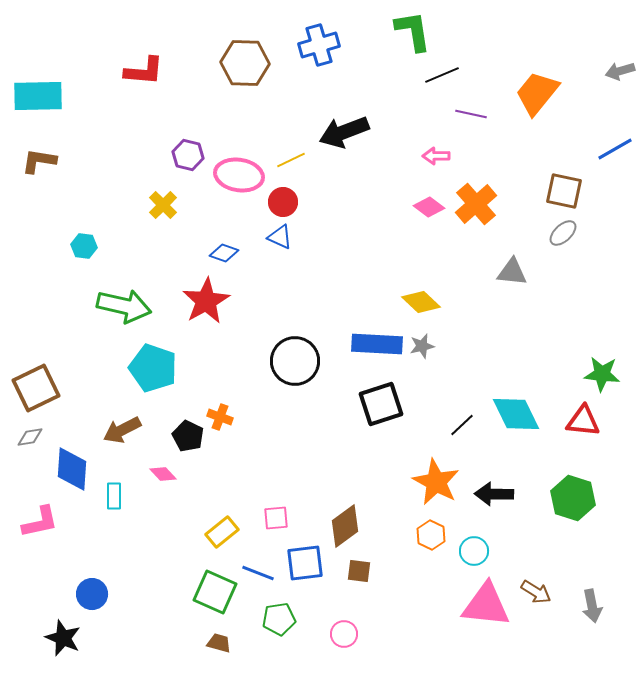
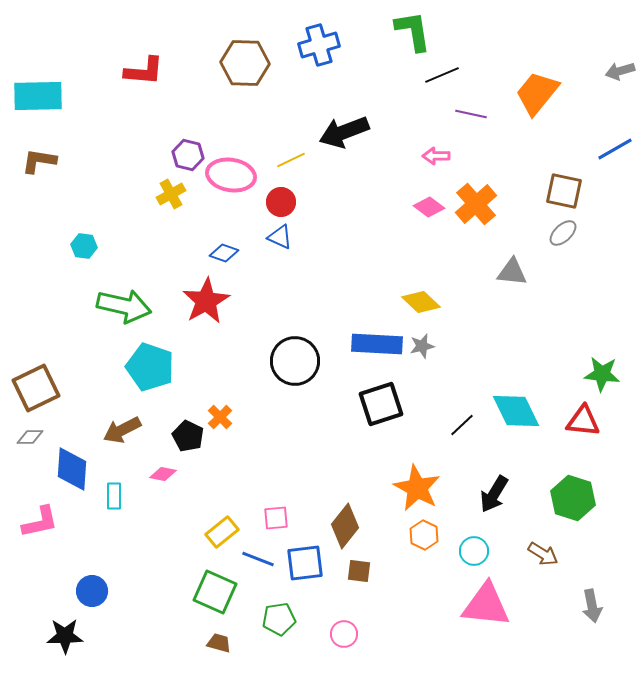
pink ellipse at (239, 175): moved 8 px left
red circle at (283, 202): moved 2 px left
yellow cross at (163, 205): moved 8 px right, 11 px up; rotated 16 degrees clockwise
cyan pentagon at (153, 368): moved 3 px left, 1 px up
cyan diamond at (516, 414): moved 3 px up
orange cross at (220, 417): rotated 25 degrees clockwise
gray diamond at (30, 437): rotated 8 degrees clockwise
pink diamond at (163, 474): rotated 36 degrees counterclockwise
orange star at (436, 482): moved 19 px left, 6 px down
black arrow at (494, 494): rotated 60 degrees counterclockwise
brown diamond at (345, 526): rotated 15 degrees counterclockwise
orange hexagon at (431, 535): moved 7 px left
blue line at (258, 573): moved 14 px up
brown arrow at (536, 592): moved 7 px right, 38 px up
blue circle at (92, 594): moved 3 px up
black star at (63, 638): moved 2 px right, 2 px up; rotated 24 degrees counterclockwise
